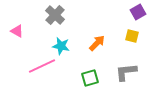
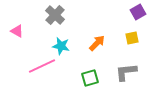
yellow square: moved 2 px down; rotated 24 degrees counterclockwise
